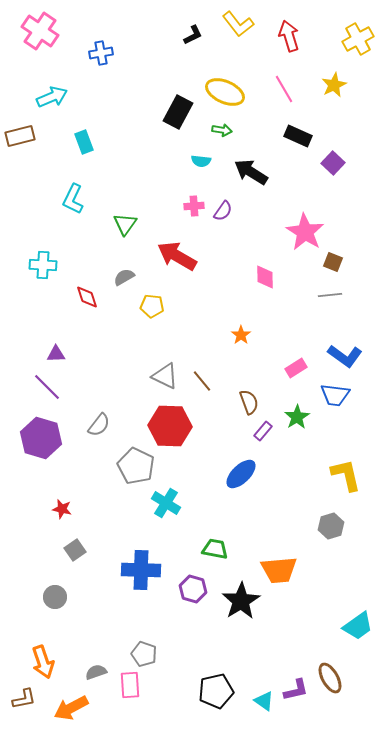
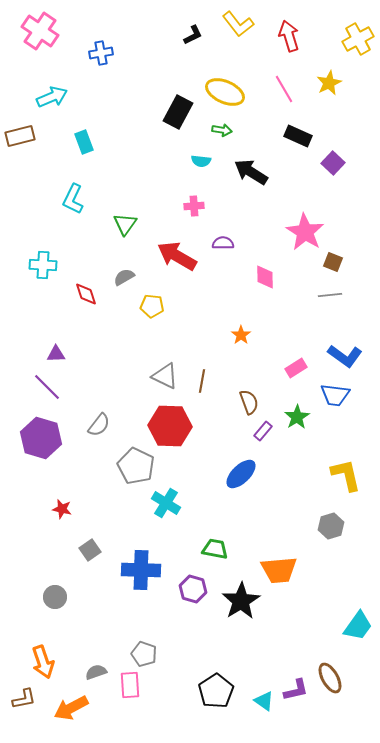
yellow star at (334, 85): moved 5 px left, 2 px up
purple semicircle at (223, 211): moved 32 px down; rotated 125 degrees counterclockwise
red diamond at (87, 297): moved 1 px left, 3 px up
brown line at (202, 381): rotated 50 degrees clockwise
gray square at (75, 550): moved 15 px right
cyan trapezoid at (358, 626): rotated 20 degrees counterclockwise
black pentagon at (216, 691): rotated 20 degrees counterclockwise
